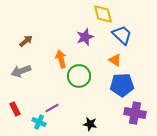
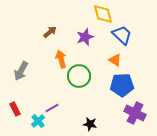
brown arrow: moved 24 px right, 9 px up
gray arrow: rotated 42 degrees counterclockwise
purple cross: rotated 15 degrees clockwise
cyan cross: moved 1 px left, 1 px up; rotated 24 degrees clockwise
